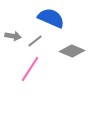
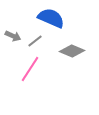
gray arrow: rotated 14 degrees clockwise
